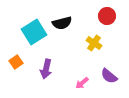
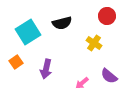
cyan square: moved 6 px left
